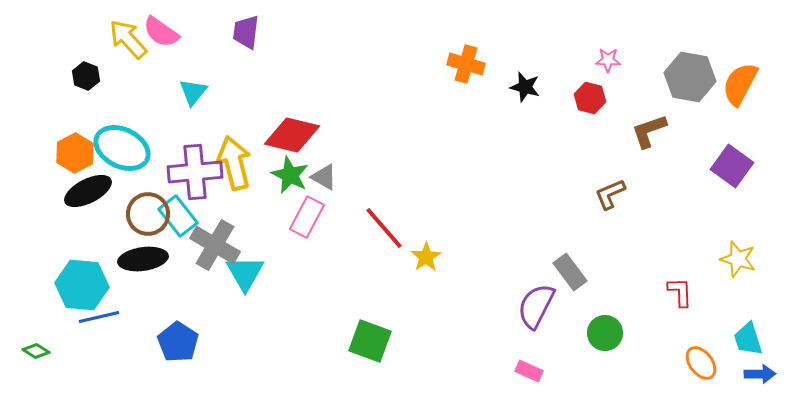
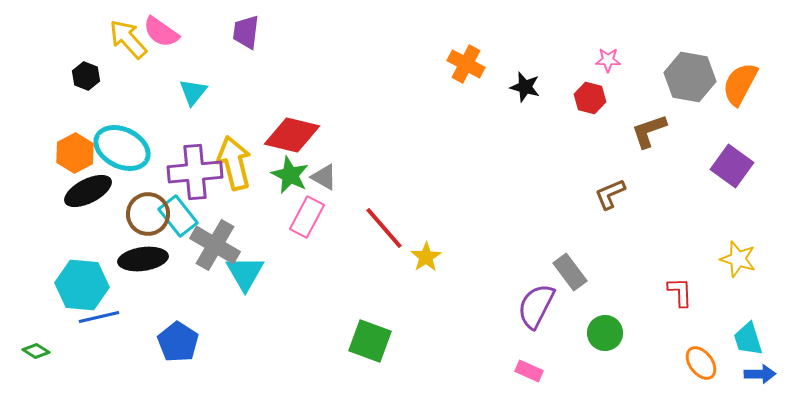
orange cross at (466, 64): rotated 12 degrees clockwise
